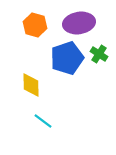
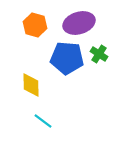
purple ellipse: rotated 8 degrees counterclockwise
blue pentagon: rotated 24 degrees clockwise
